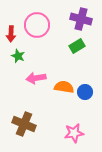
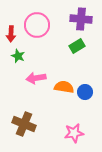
purple cross: rotated 10 degrees counterclockwise
